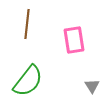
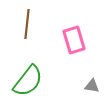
pink rectangle: rotated 8 degrees counterclockwise
gray triangle: rotated 49 degrees counterclockwise
